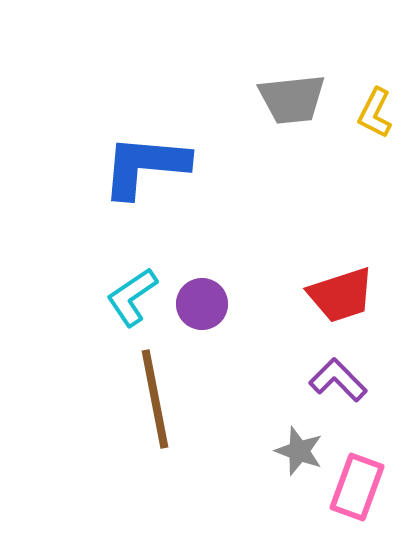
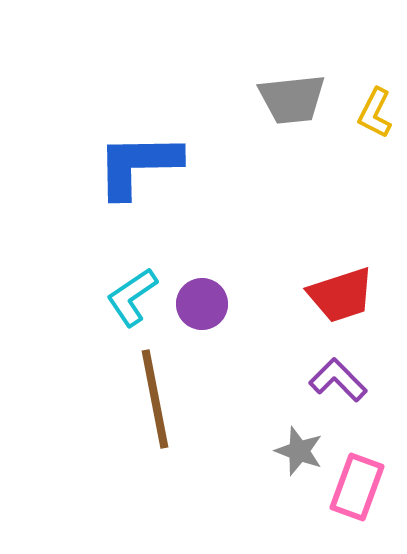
blue L-shape: moved 7 px left, 1 px up; rotated 6 degrees counterclockwise
